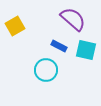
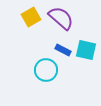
purple semicircle: moved 12 px left, 1 px up
yellow square: moved 16 px right, 9 px up
blue rectangle: moved 4 px right, 4 px down
